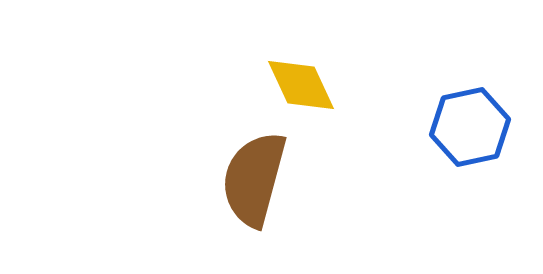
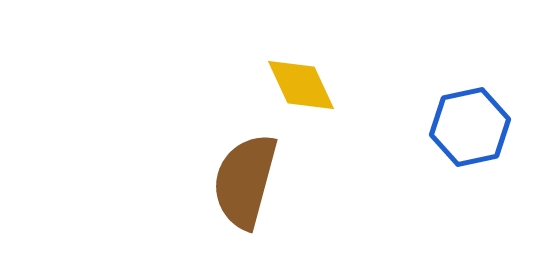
brown semicircle: moved 9 px left, 2 px down
